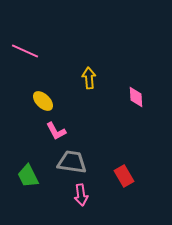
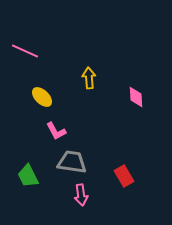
yellow ellipse: moved 1 px left, 4 px up
